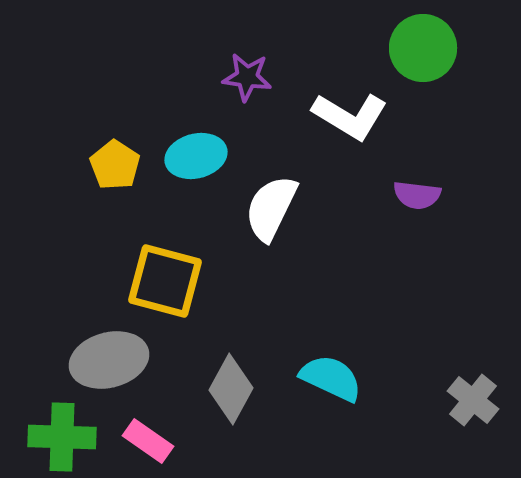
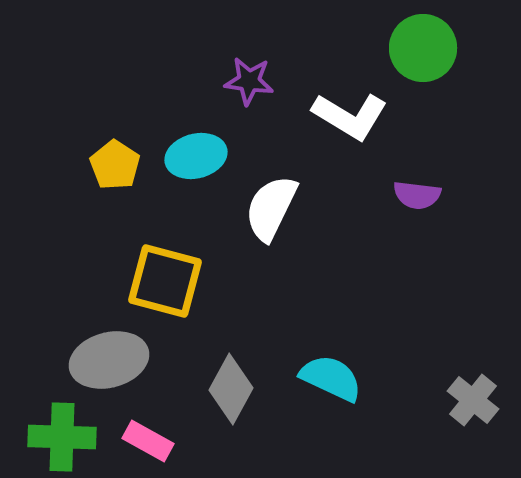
purple star: moved 2 px right, 4 px down
pink rectangle: rotated 6 degrees counterclockwise
